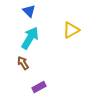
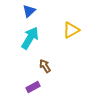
blue triangle: rotated 32 degrees clockwise
brown arrow: moved 22 px right, 3 px down
purple rectangle: moved 6 px left
